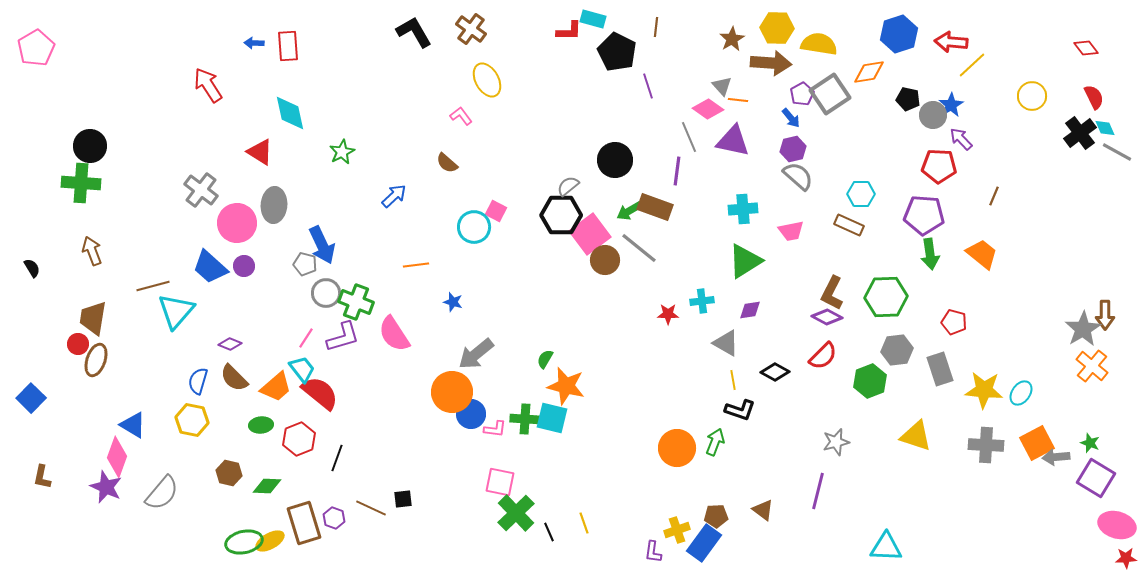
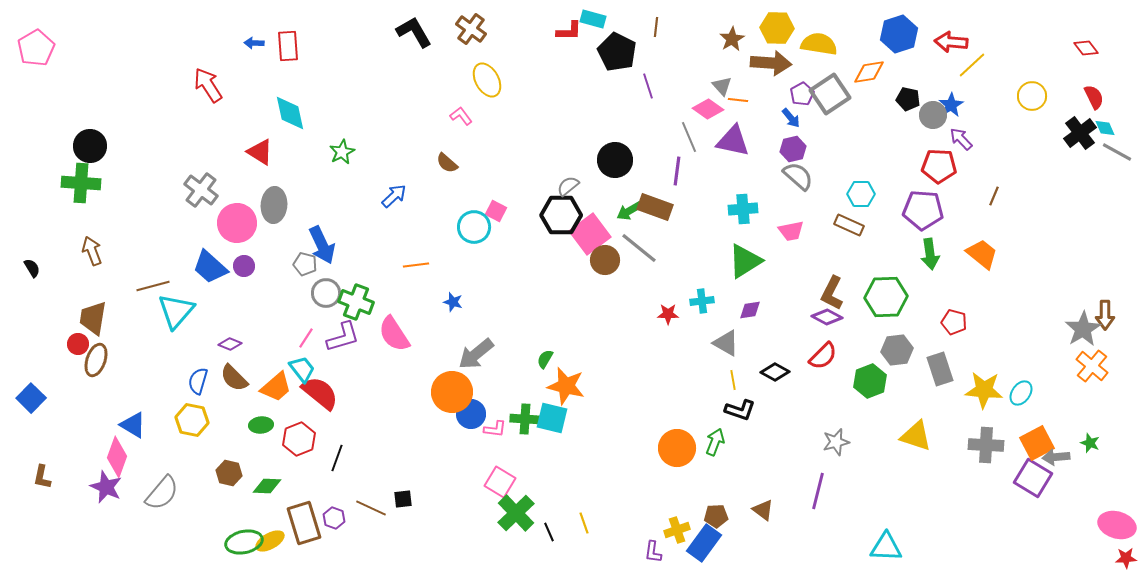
purple pentagon at (924, 215): moved 1 px left, 5 px up
purple square at (1096, 478): moved 63 px left
pink square at (500, 482): rotated 20 degrees clockwise
